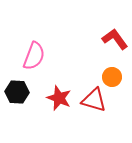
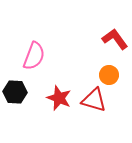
orange circle: moved 3 px left, 2 px up
black hexagon: moved 2 px left
